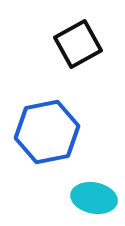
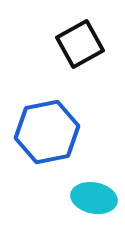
black square: moved 2 px right
